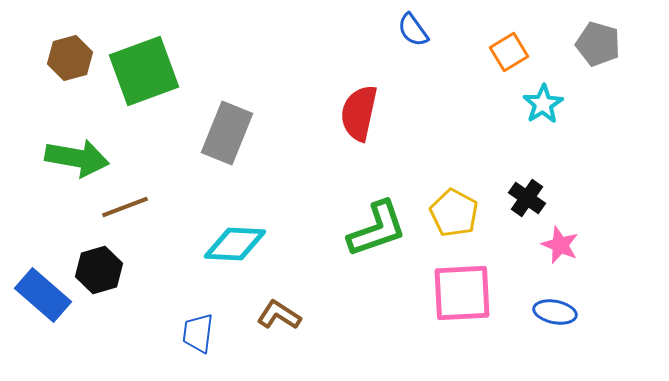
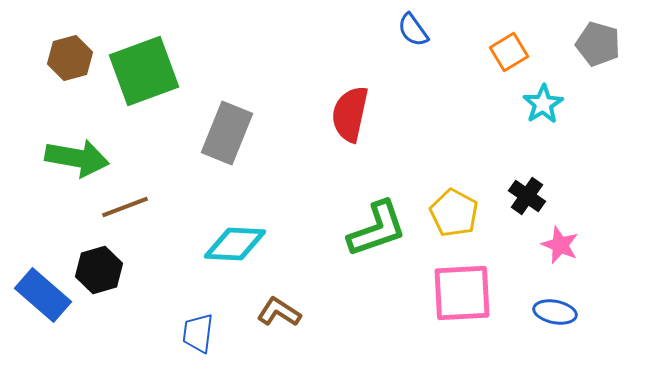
red semicircle: moved 9 px left, 1 px down
black cross: moved 2 px up
brown L-shape: moved 3 px up
